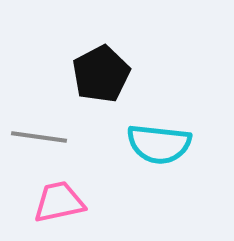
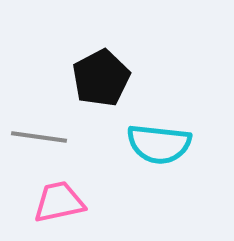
black pentagon: moved 4 px down
